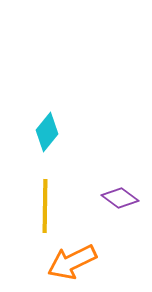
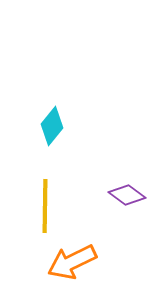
cyan diamond: moved 5 px right, 6 px up
purple diamond: moved 7 px right, 3 px up
